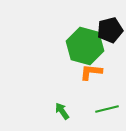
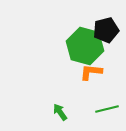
black pentagon: moved 4 px left
green arrow: moved 2 px left, 1 px down
